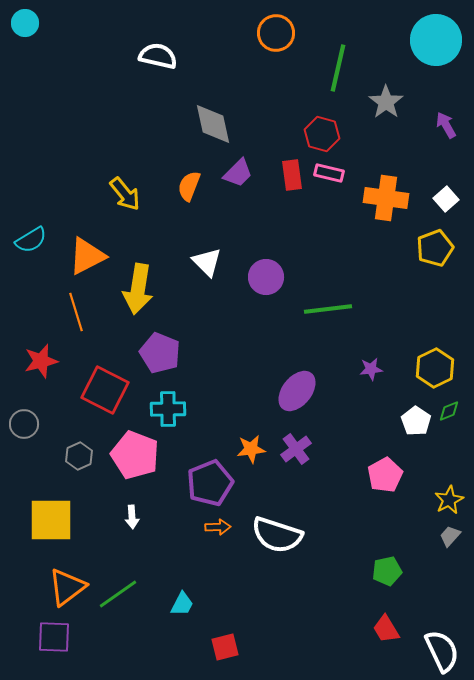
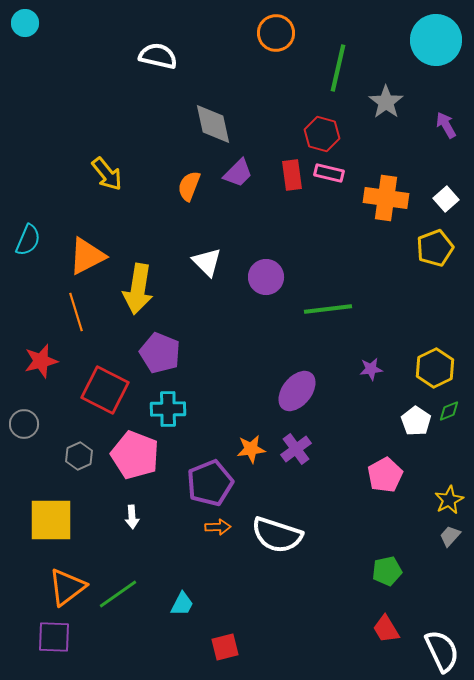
yellow arrow at (125, 194): moved 18 px left, 20 px up
cyan semicircle at (31, 240): moved 3 px left; rotated 36 degrees counterclockwise
